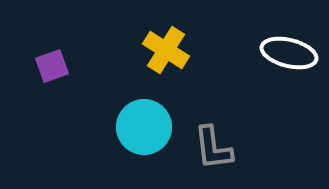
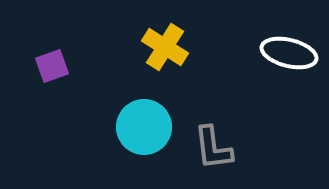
yellow cross: moved 1 px left, 3 px up
